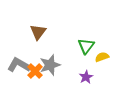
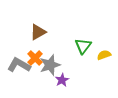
brown triangle: rotated 24 degrees clockwise
green triangle: moved 3 px left
yellow semicircle: moved 2 px right, 2 px up
orange cross: moved 13 px up
purple star: moved 24 px left, 3 px down
